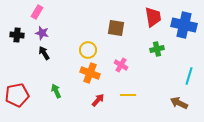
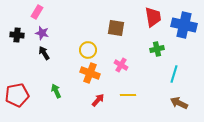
cyan line: moved 15 px left, 2 px up
